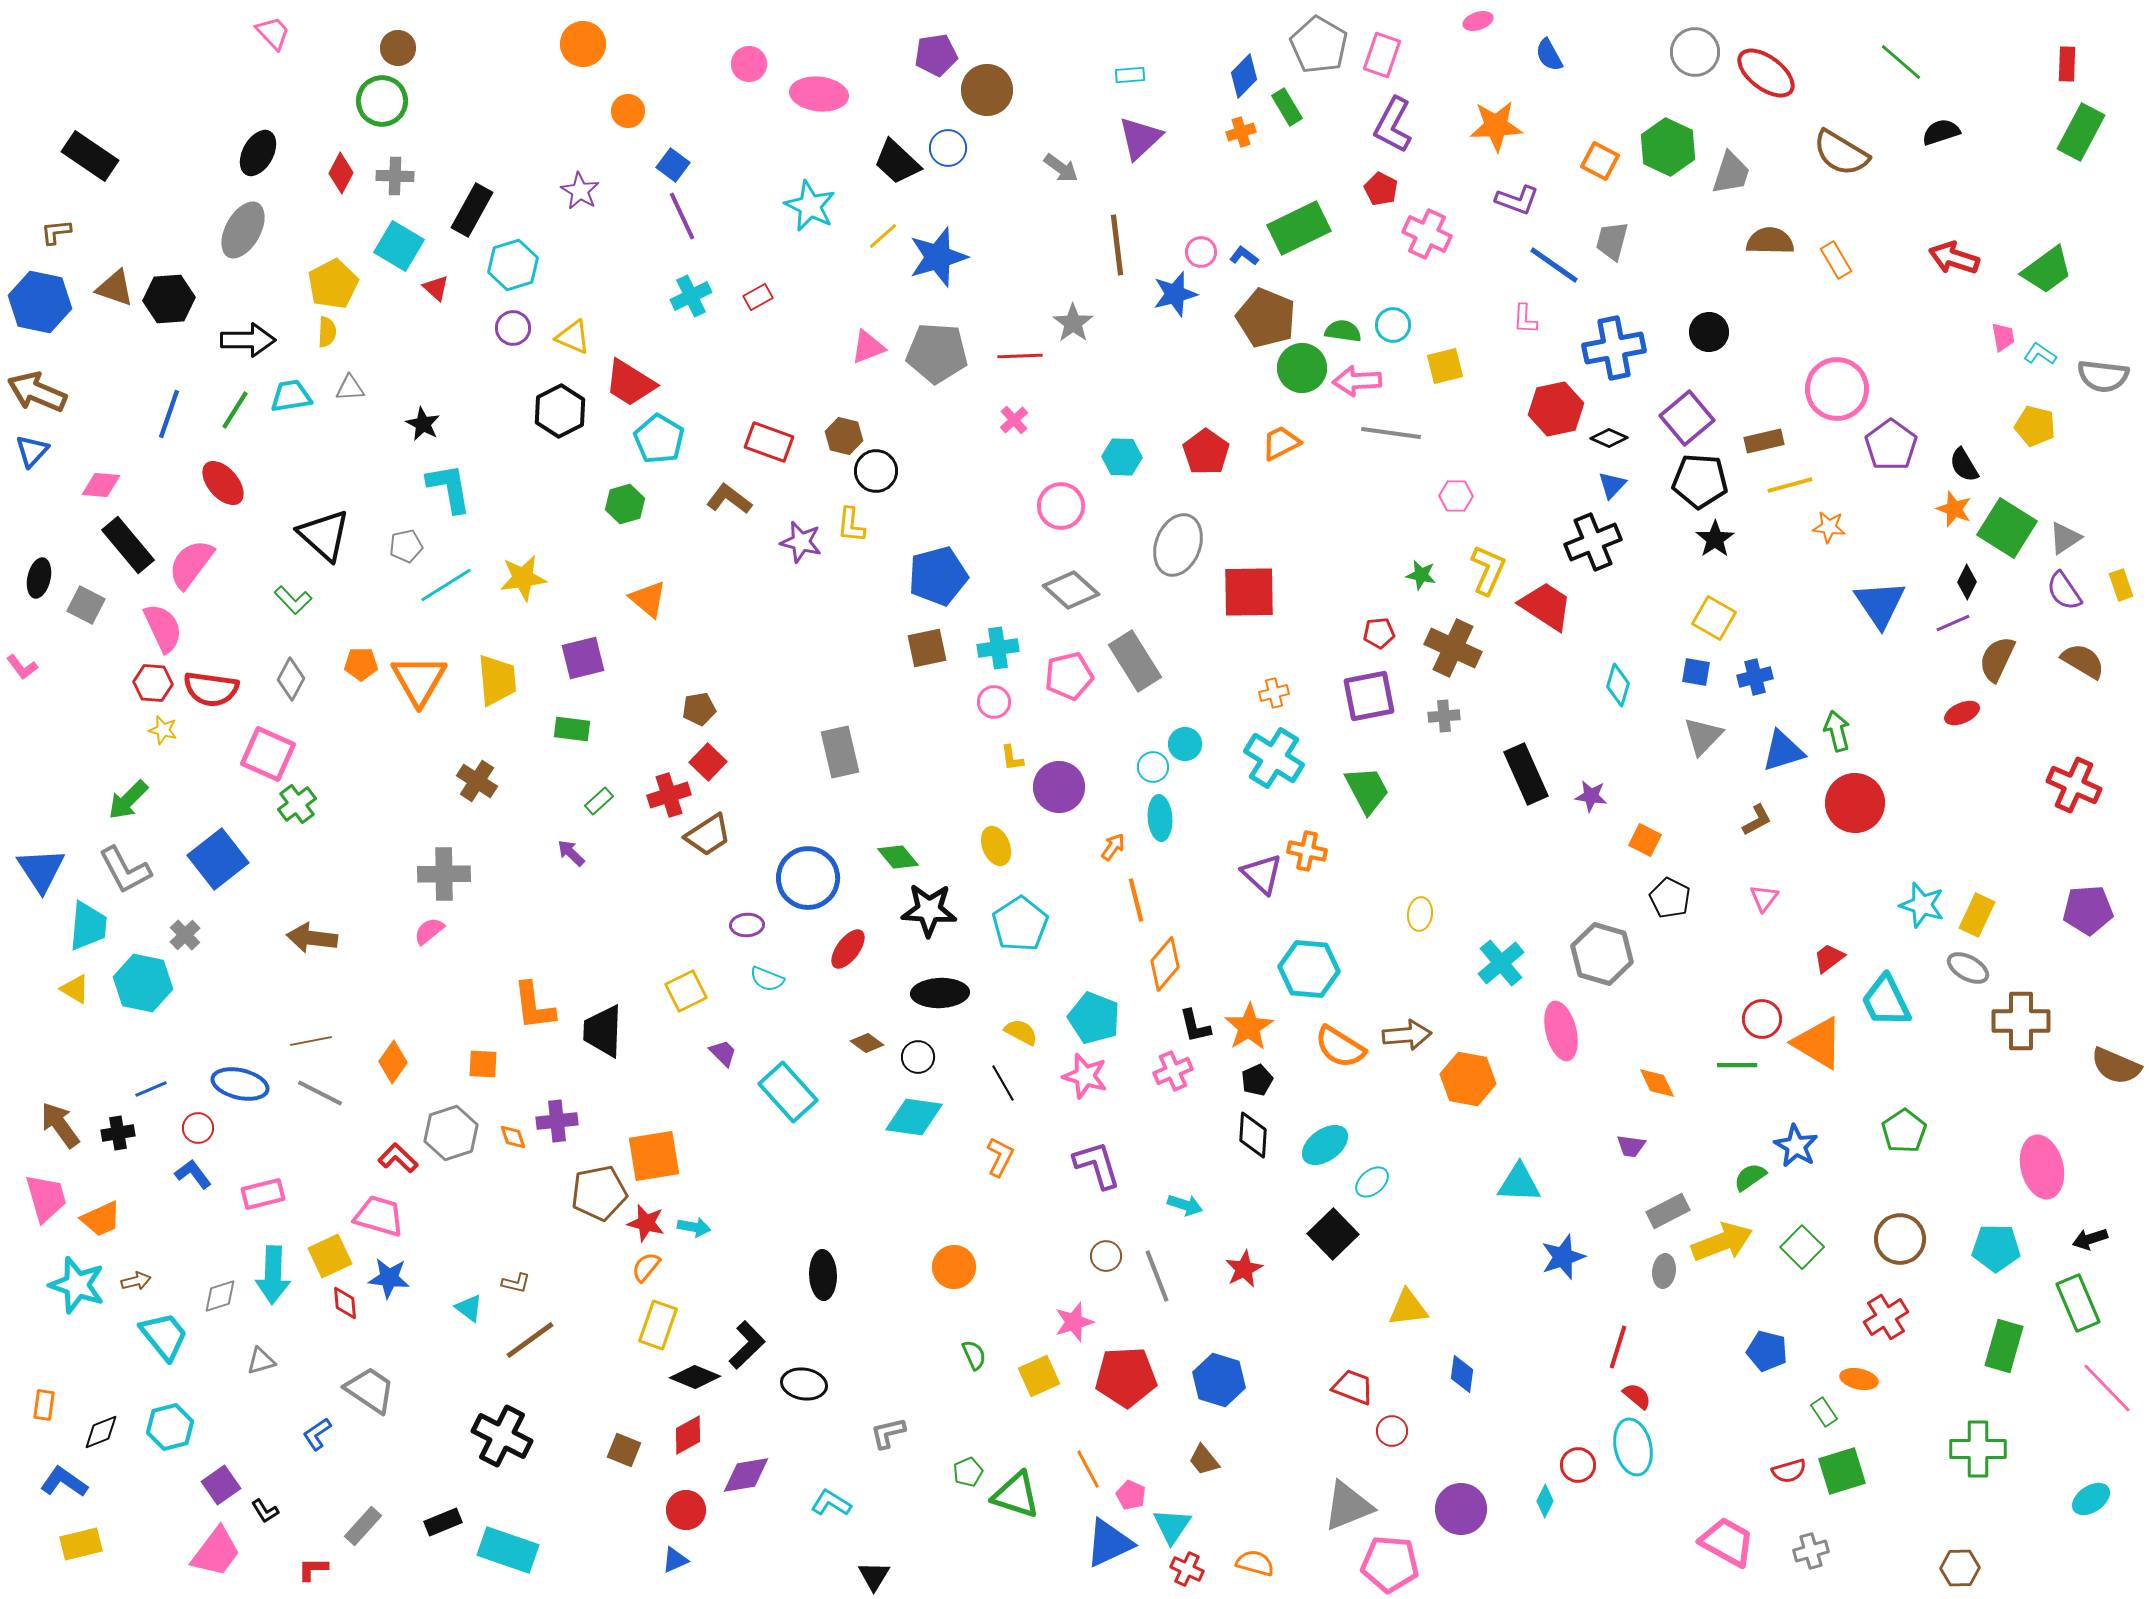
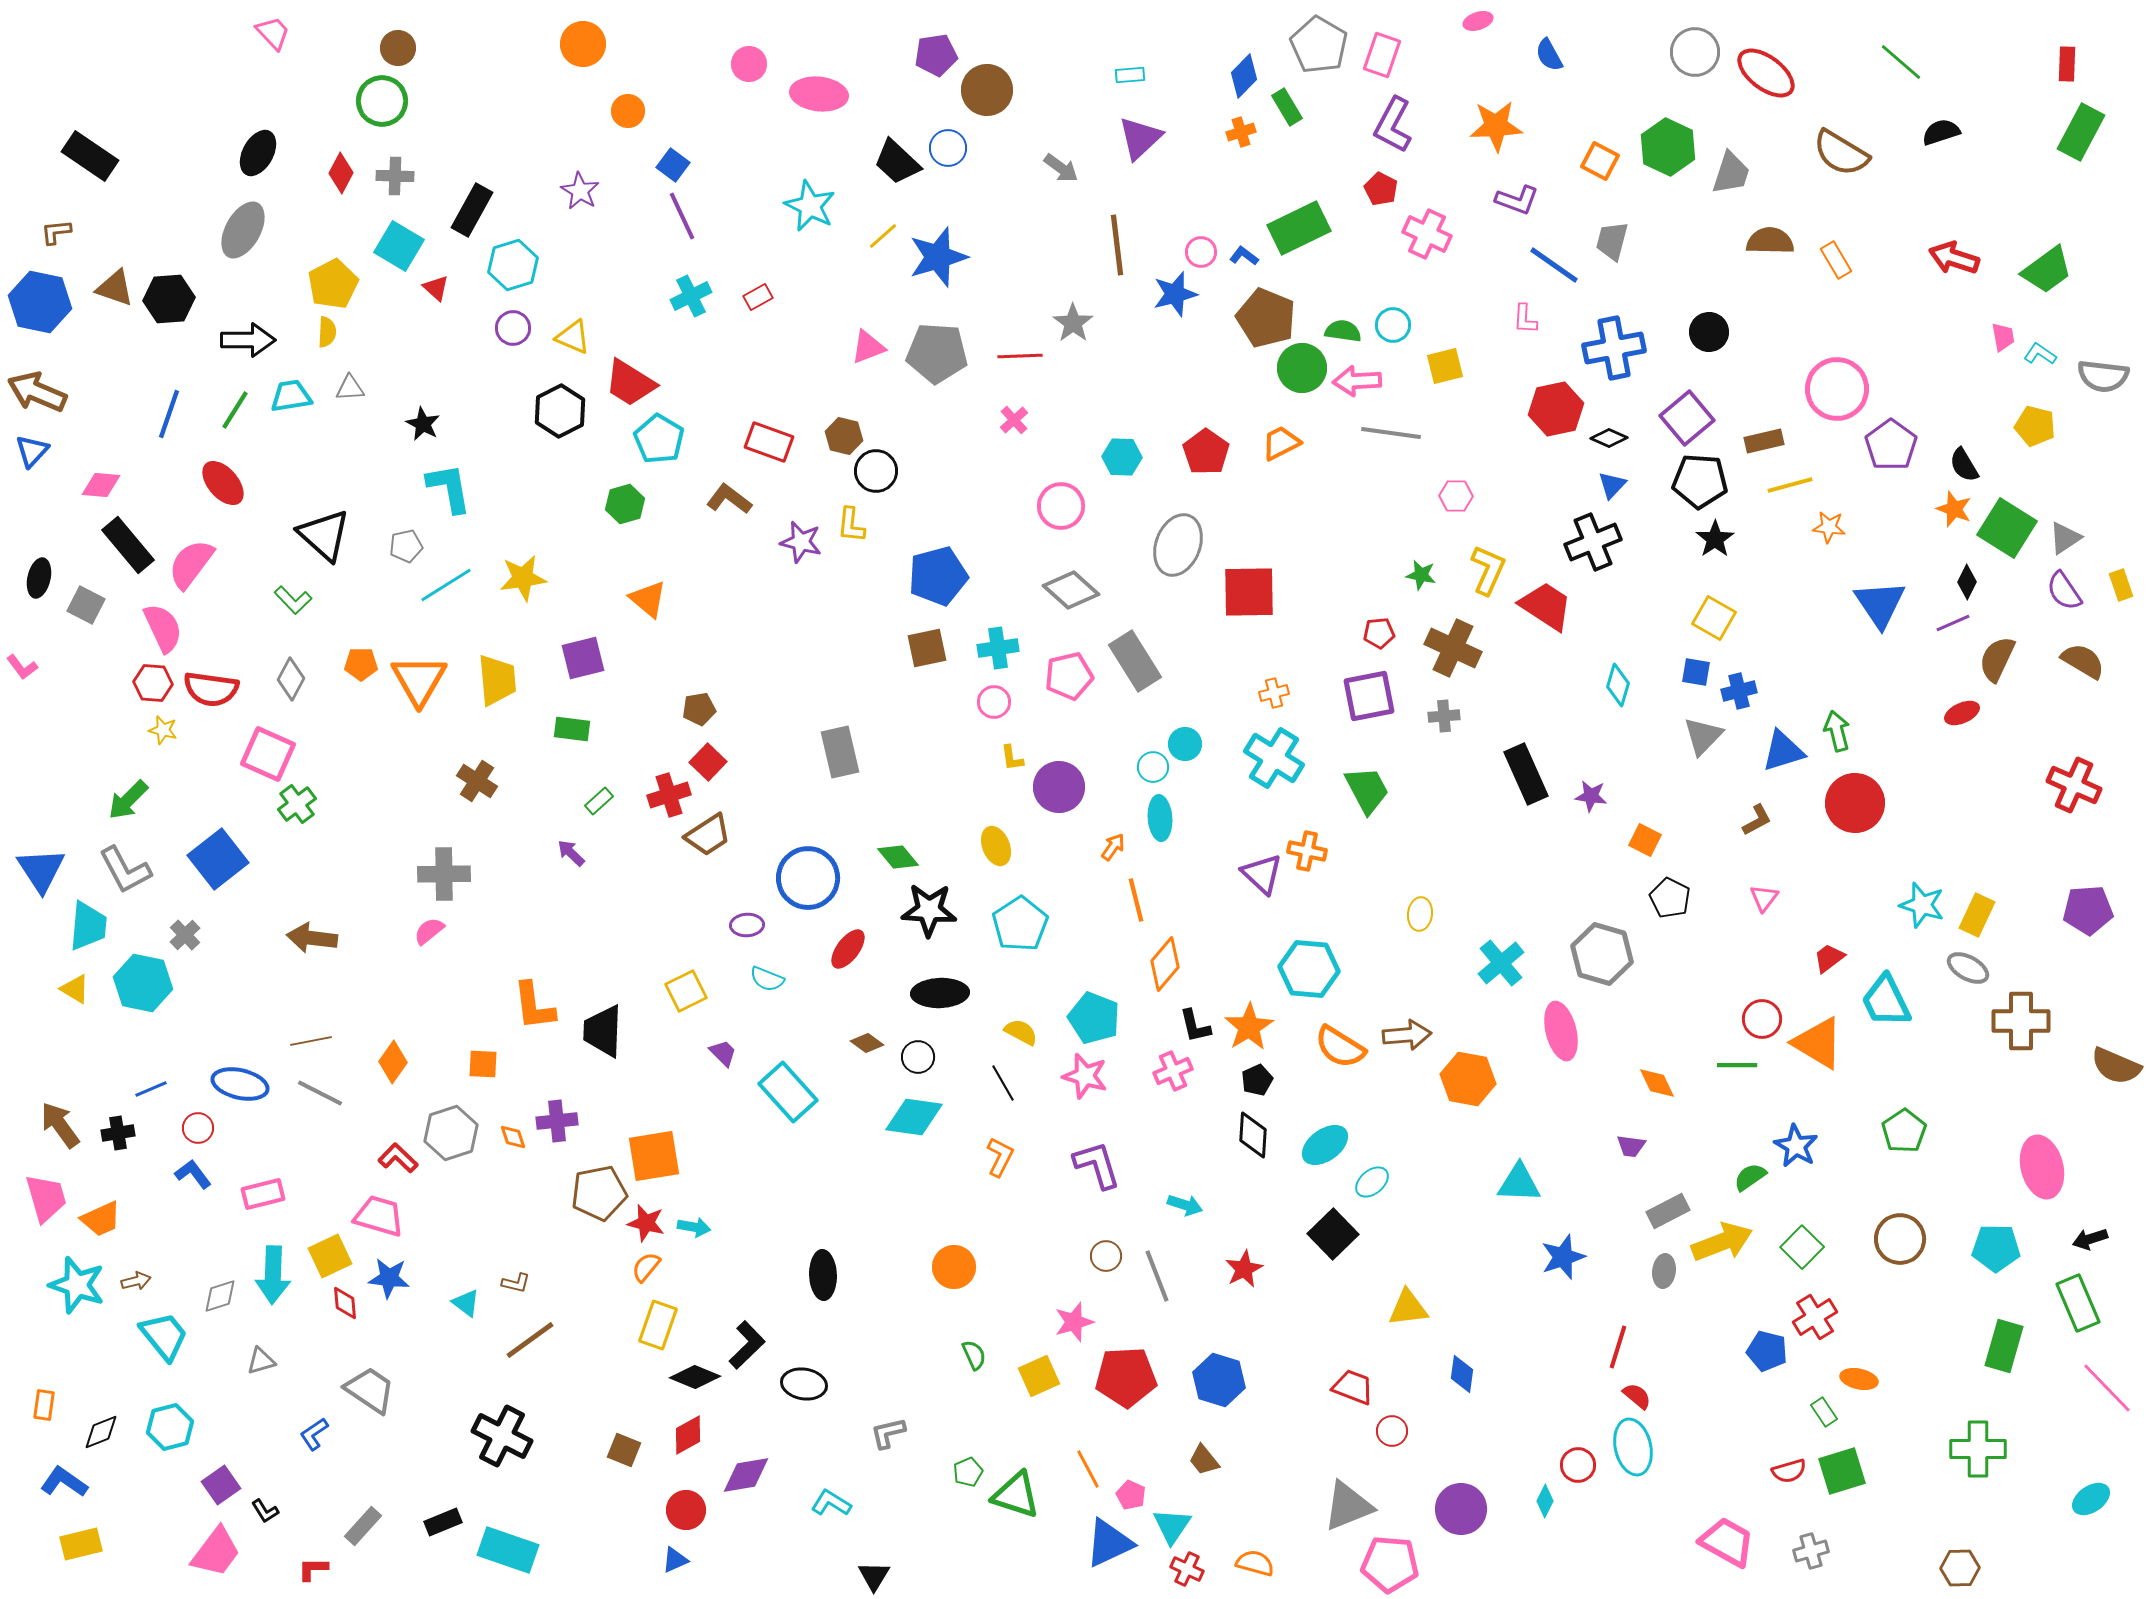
blue cross at (1755, 677): moved 16 px left, 14 px down
cyan triangle at (469, 1308): moved 3 px left, 5 px up
red cross at (1886, 1317): moved 71 px left
blue L-shape at (317, 1434): moved 3 px left
